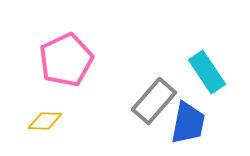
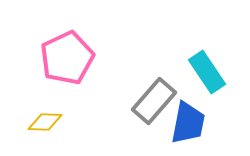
pink pentagon: moved 1 px right, 2 px up
yellow diamond: moved 1 px down
